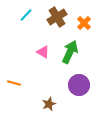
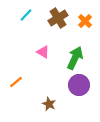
brown cross: moved 1 px right, 1 px down
orange cross: moved 1 px right, 2 px up
green arrow: moved 5 px right, 6 px down
orange line: moved 2 px right, 1 px up; rotated 56 degrees counterclockwise
brown star: rotated 24 degrees counterclockwise
